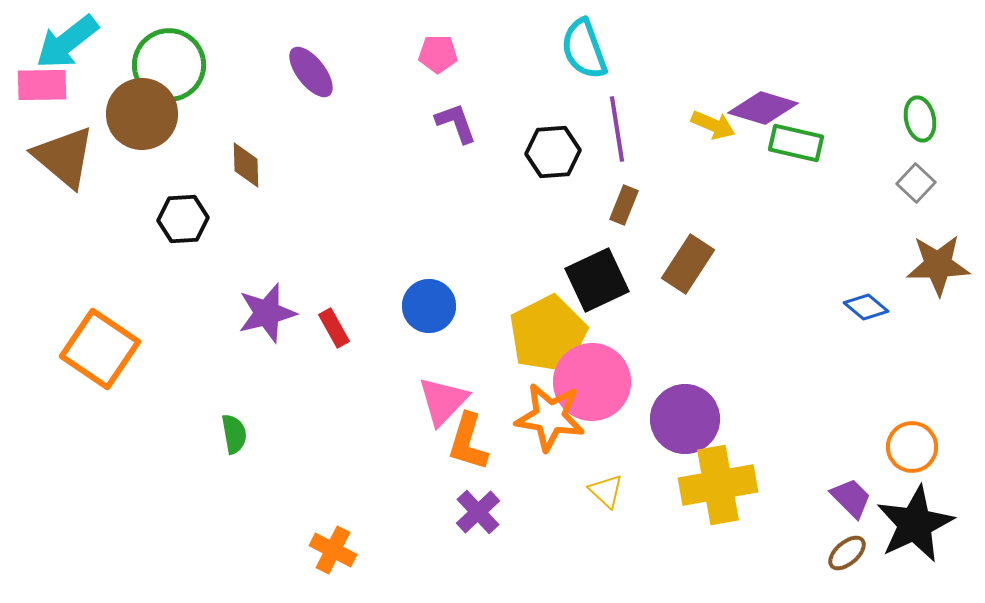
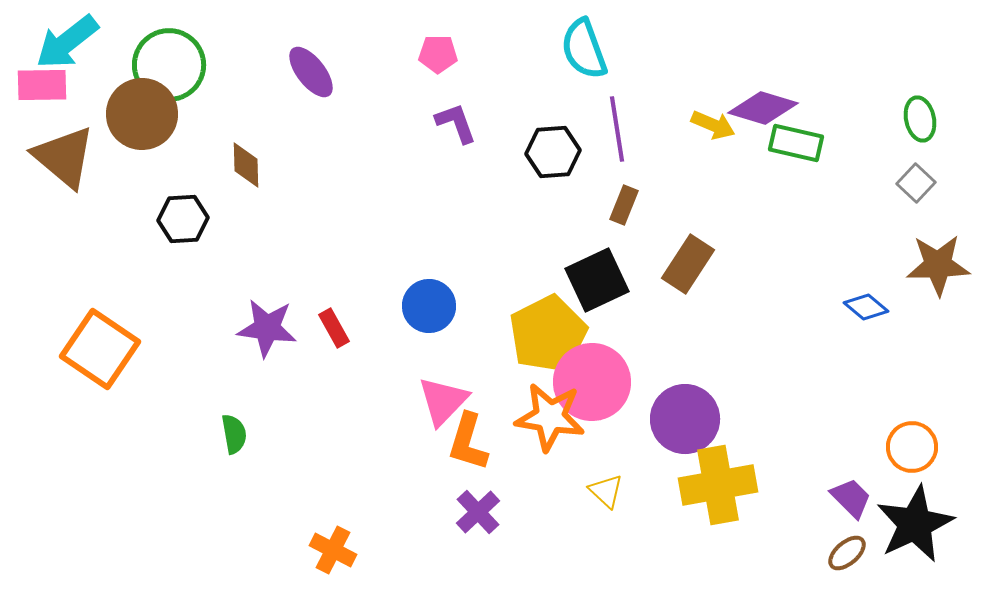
purple star at (267, 313): moved 15 px down; rotated 22 degrees clockwise
